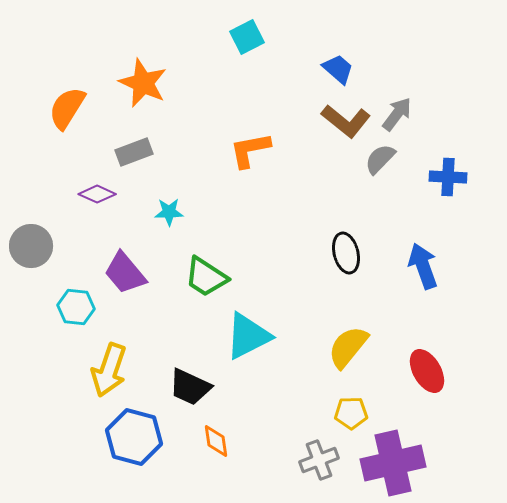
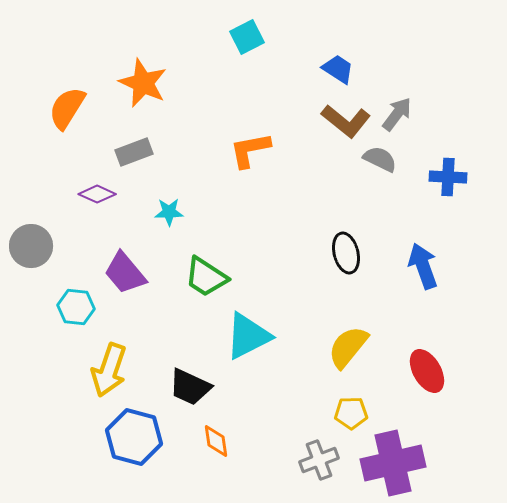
blue trapezoid: rotated 8 degrees counterclockwise
gray semicircle: rotated 72 degrees clockwise
